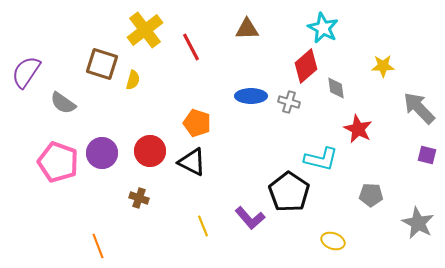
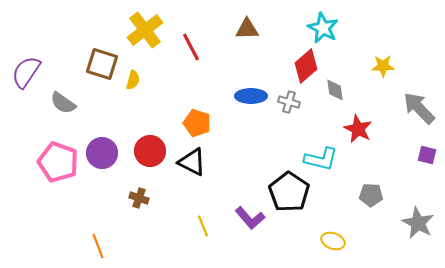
gray diamond: moved 1 px left, 2 px down
